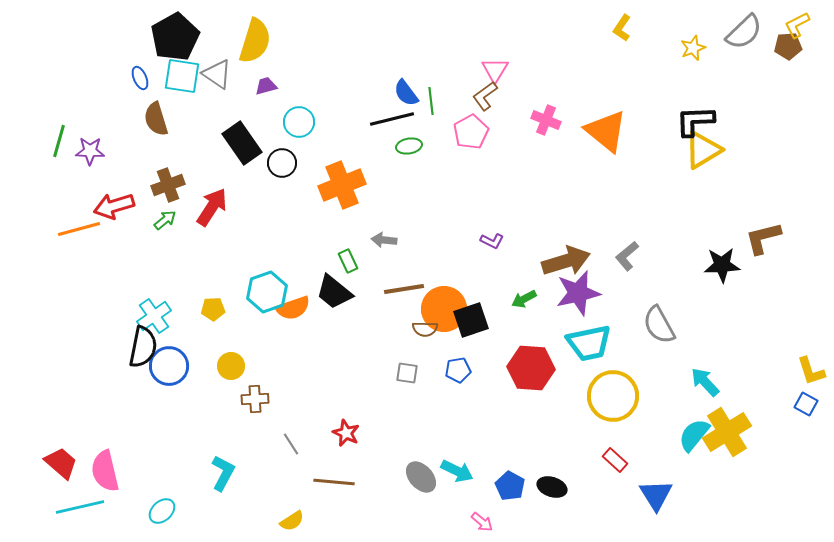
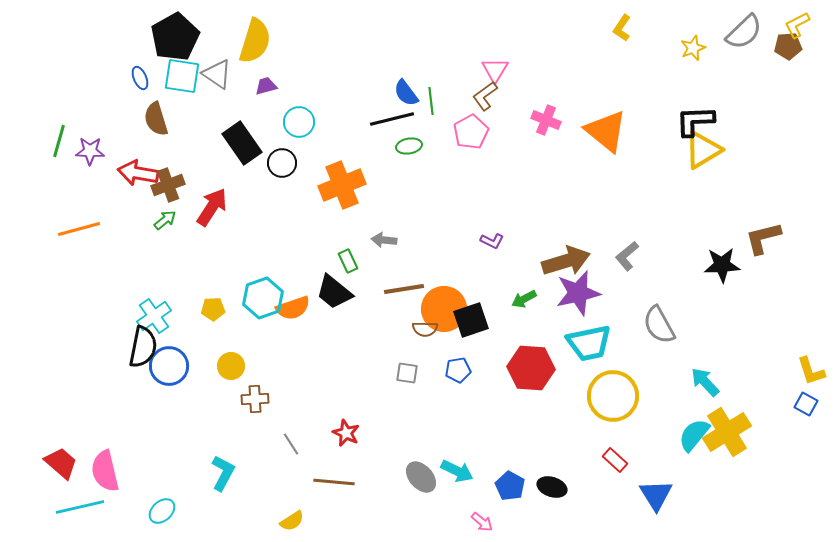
red arrow at (114, 206): moved 24 px right, 33 px up; rotated 27 degrees clockwise
cyan hexagon at (267, 292): moved 4 px left, 6 px down
